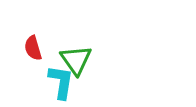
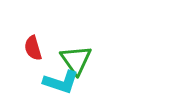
cyan L-shape: rotated 99 degrees clockwise
